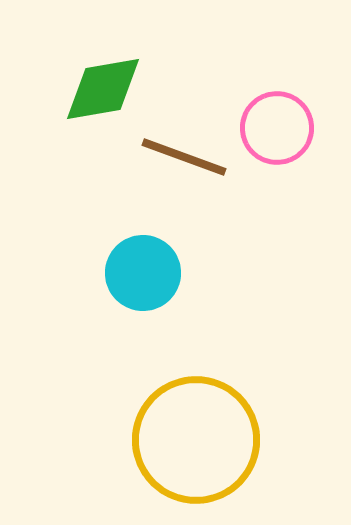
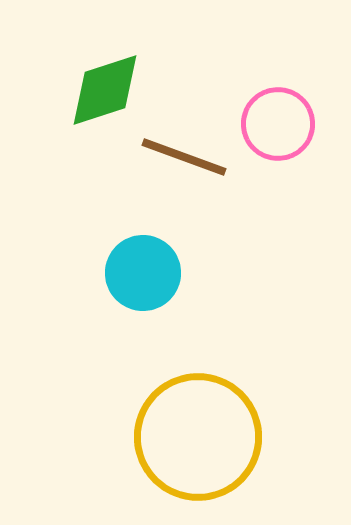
green diamond: moved 2 px right, 1 px down; rotated 8 degrees counterclockwise
pink circle: moved 1 px right, 4 px up
yellow circle: moved 2 px right, 3 px up
